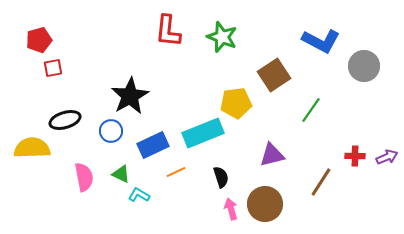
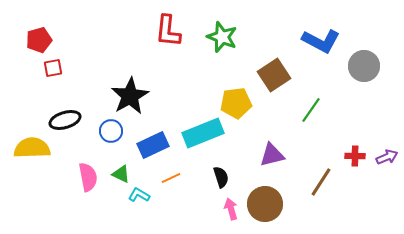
orange line: moved 5 px left, 6 px down
pink semicircle: moved 4 px right
